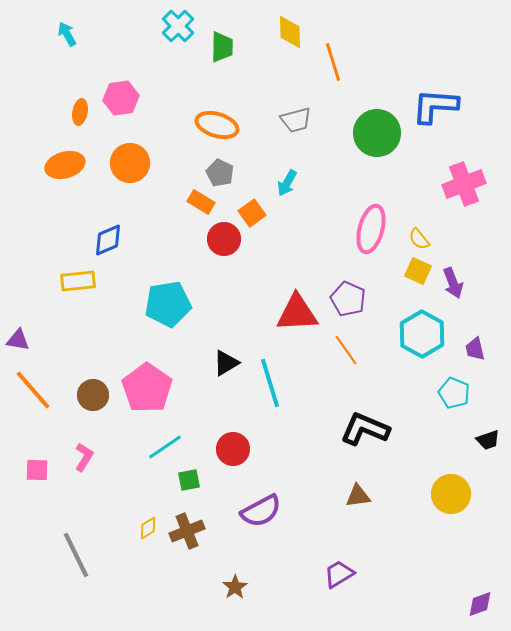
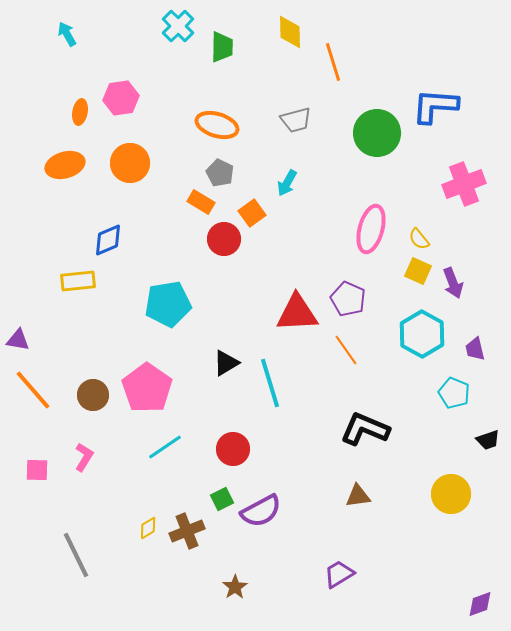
green square at (189, 480): moved 33 px right, 19 px down; rotated 15 degrees counterclockwise
